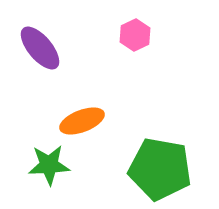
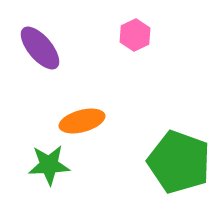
orange ellipse: rotated 6 degrees clockwise
green pentagon: moved 19 px right, 7 px up; rotated 10 degrees clockwise
